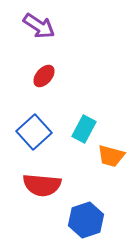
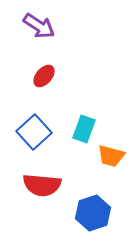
cyan rectangle: rotated 8 degrees counterclockwise
blue hexagon: moved 7 px right, 7 px up
